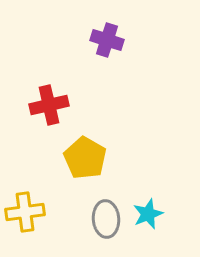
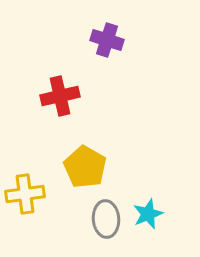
red cross: moved 11 px right, 9 px up
yellow pentagon: moved 9 px down
yellow cross: moved 18 px up
